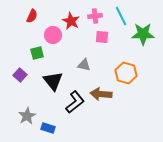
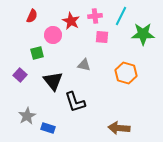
cyan line: rotated 54 degrees clockwise
brown arrow: moved 18 px right, 34 px down
black L-shape: rotated 110 degrees clockwise
